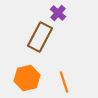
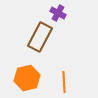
purple cross: rotated 14 degrees counterclockwise
orange line: rotated 15 degrees clockwise
